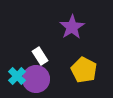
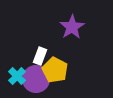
white rectangle: rotated 54 degrees clockwise
yellow pentagon: moved 29 px left
